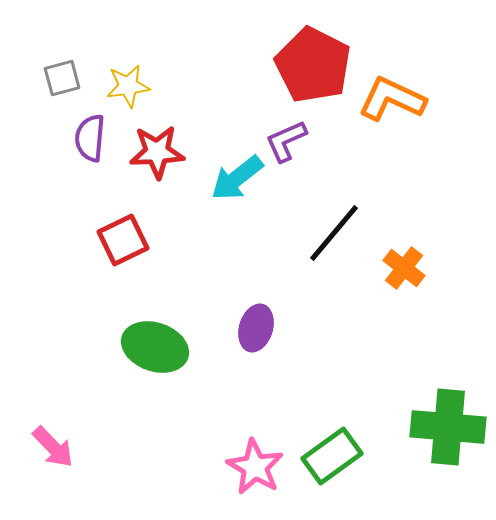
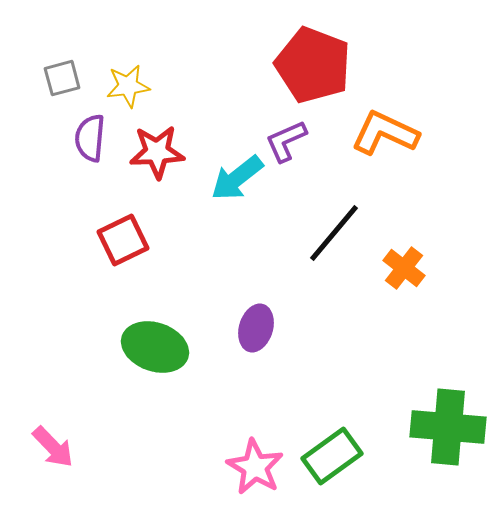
red pentagon: rotated 6 degrees counterclockwise
orange L-shape: moved 7 px left, 34 px down
